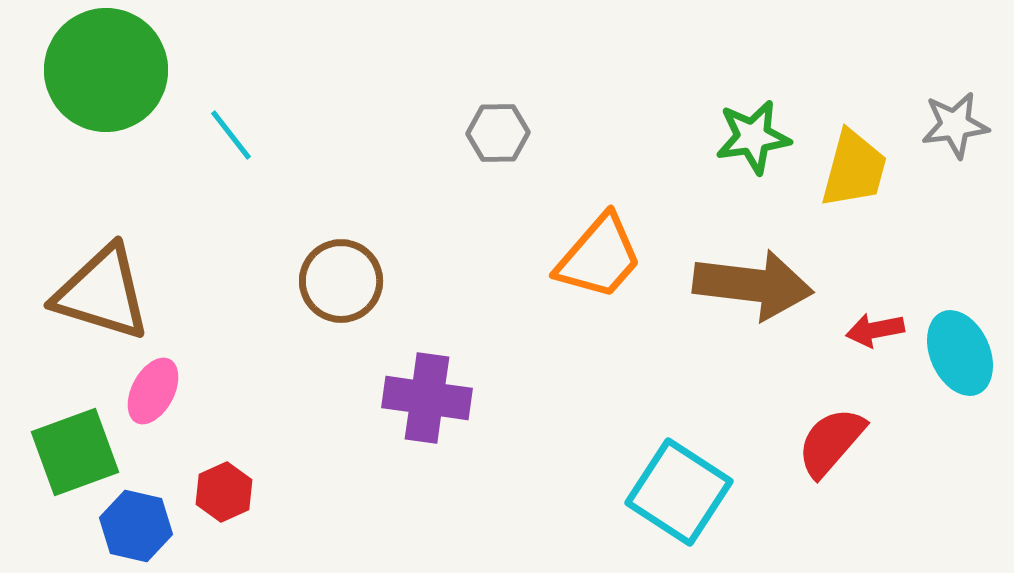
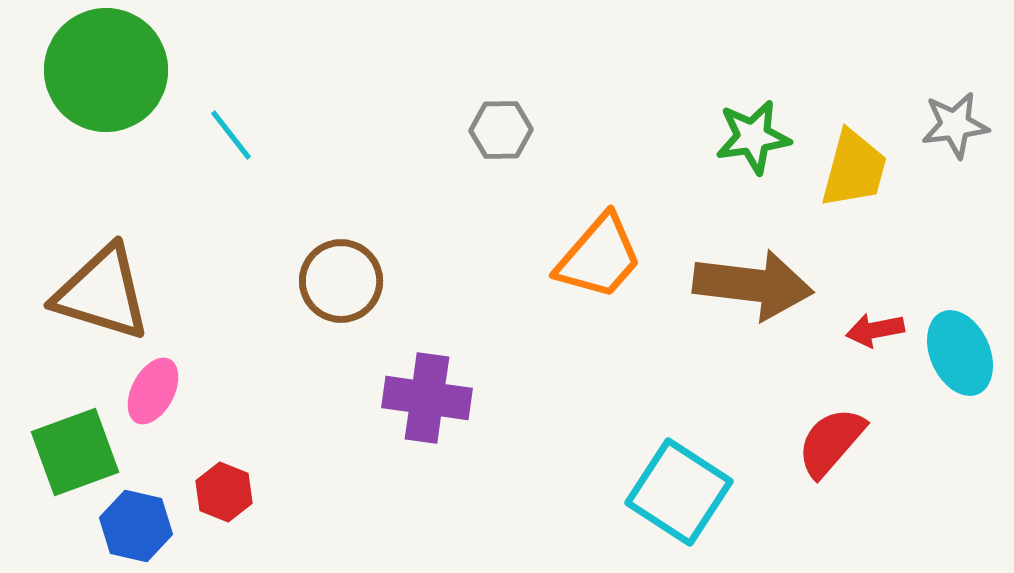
gray hexagon: moved 3 px right, 3 px up
red hexagon: rotated 14 degrees counterclockwise
